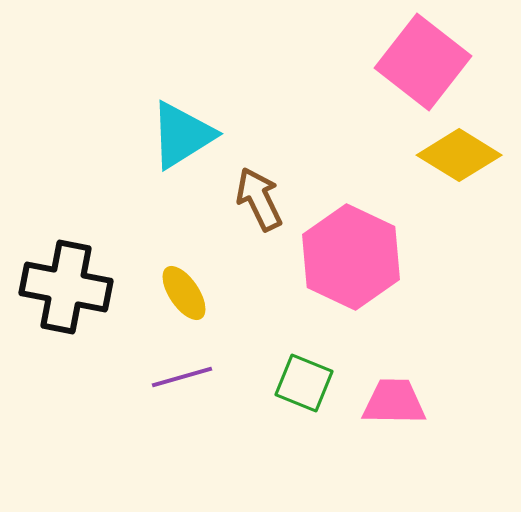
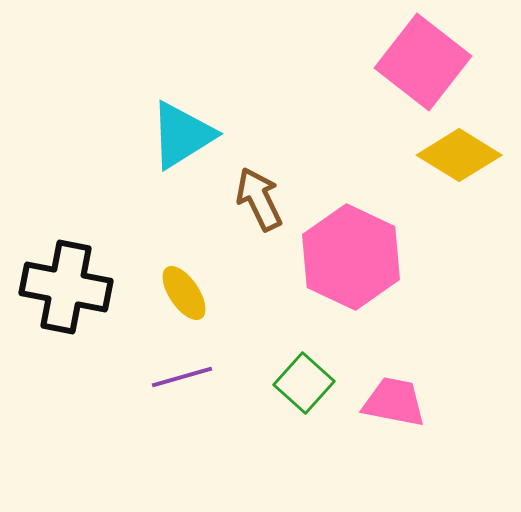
green square: rotated 20 degrees clockwise
pink trapezoid: rotated 10 degrees clockwise
